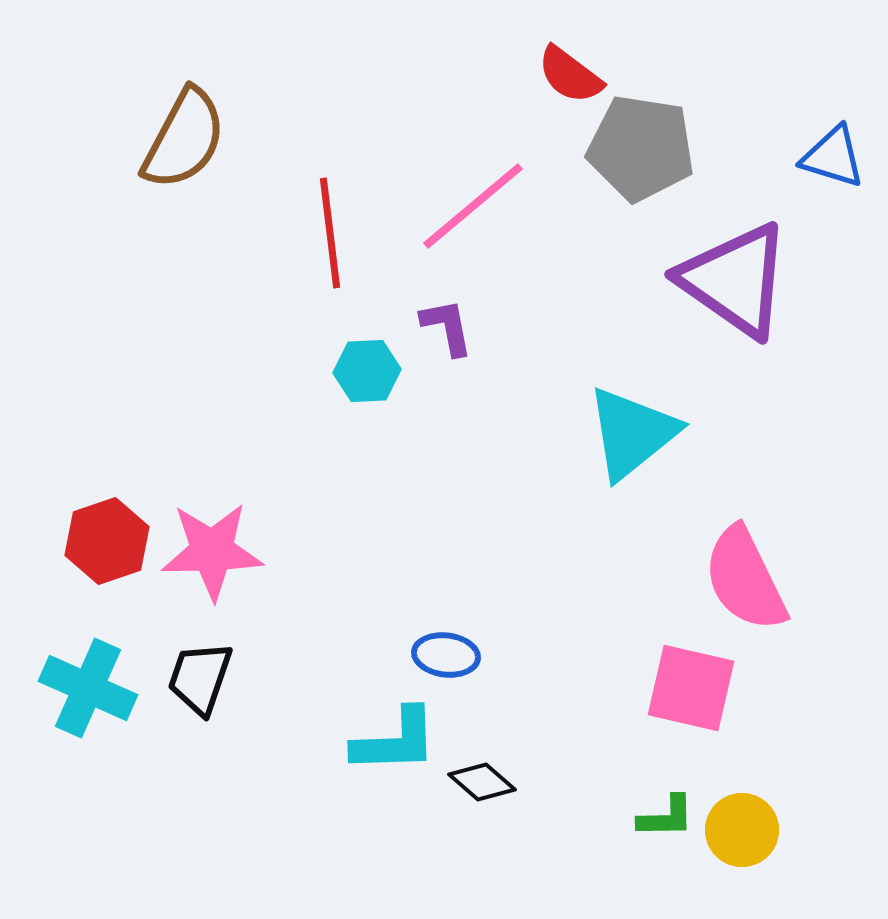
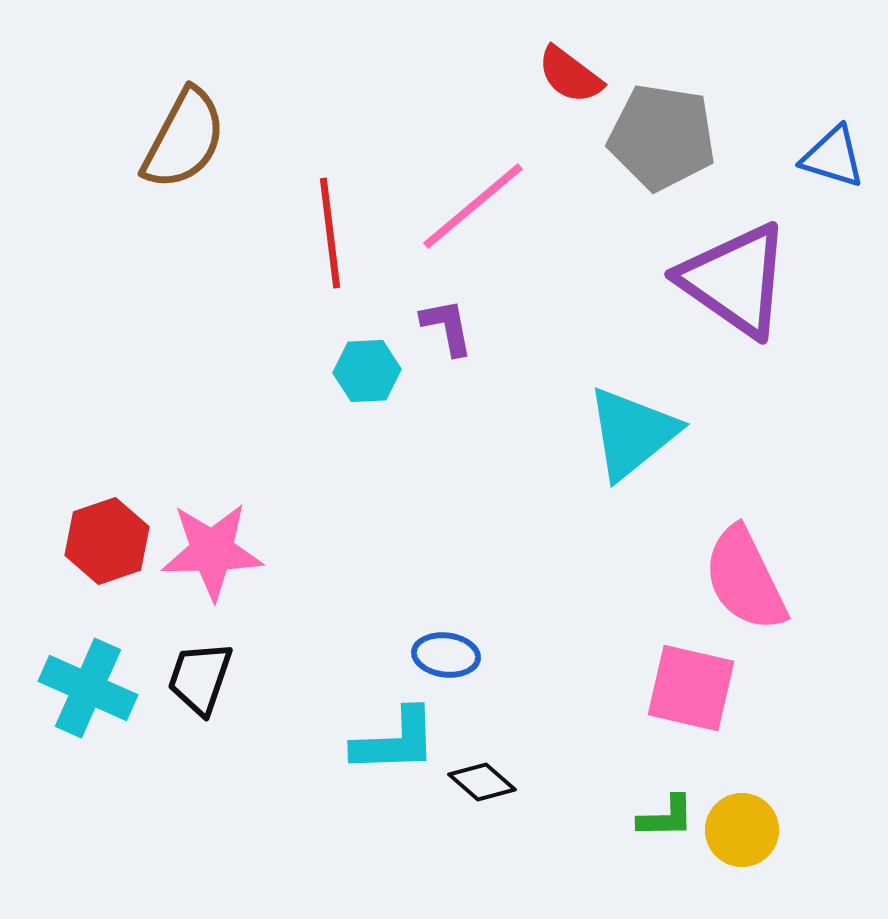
gray pentagon: moved 21 px right, 11 px up
